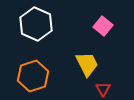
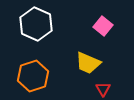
yellow trapezoid: moved 1 px right, 1 px up; rotated 140 degrees clockwise
